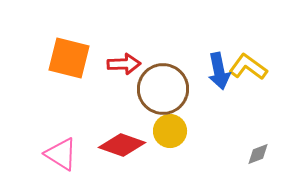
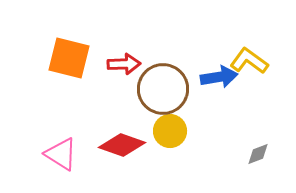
yellow L-shape: moved 1 px right, 6 px up
blue arrow: moved 6 px down; rotated 87 degrees counterclockwise
